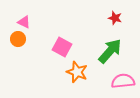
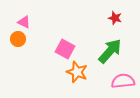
pink square: moved 3 px right, 2 px down
